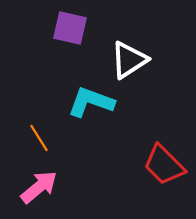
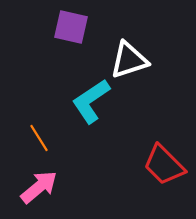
purple square: moved 1 px right, 1 px up
white triangle: rotated 15 degrees clockwise
cyan L-shape: moved 1 px up; rotated 54 degrees counterclockwise
